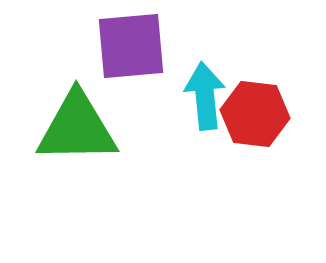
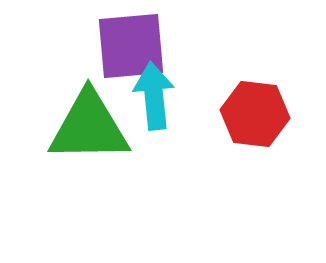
cyan arrow: moved 51 px left
green triangle: moved 12 px right, 1 px up
